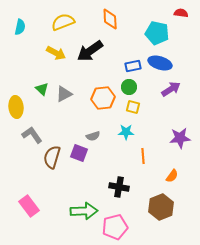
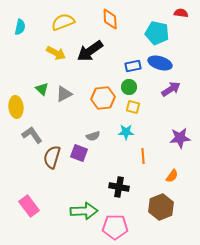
pink pentagon: rotated 15 degrees clockwise
